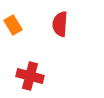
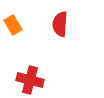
red cross: moved 4 px down
